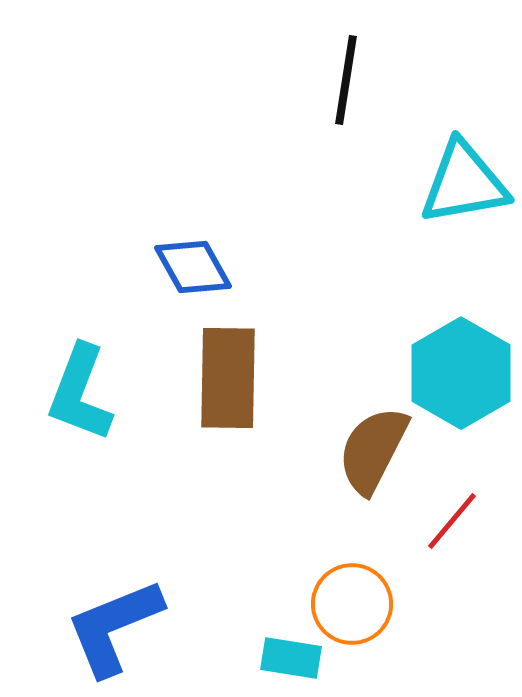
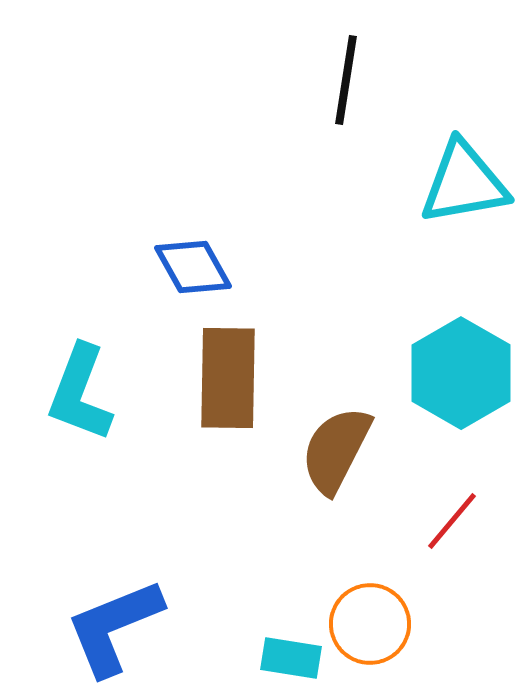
brown semicircle: moved 37 px left
orange circle: moved 18 px right, 20 px down
